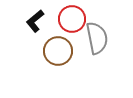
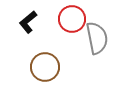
black L-shape: moved 7 px left, 1 px down
brown circle: moved 13 px left, 16 px down
